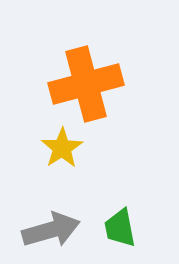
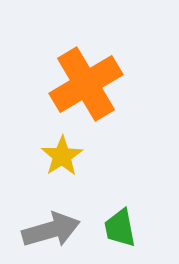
orange cross: rotated 16 degrees counterclockwise
yellow star: moved 8 px down
